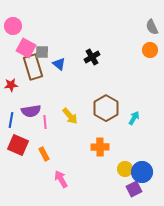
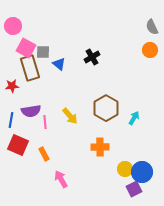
gray square: moved 1 px right
brown rectangle: moved 3 px left, 1 px down
red star: moved 1 px right, 1 px down
